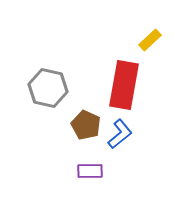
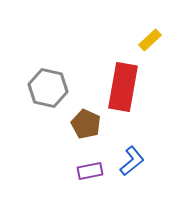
red rectangle: moved 1 px left, 2 px down
brown pentagon: moved 1 px up
blue L-shape: moved 12 px right, 27 px down
purple rectangle: rotated 10 degrees counterclockwise
